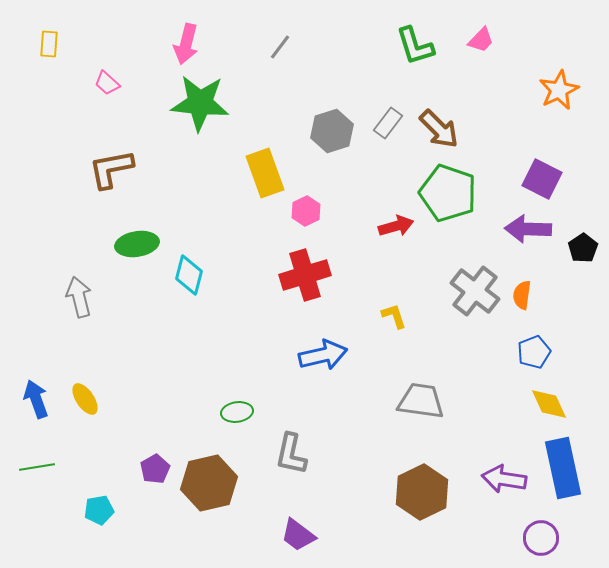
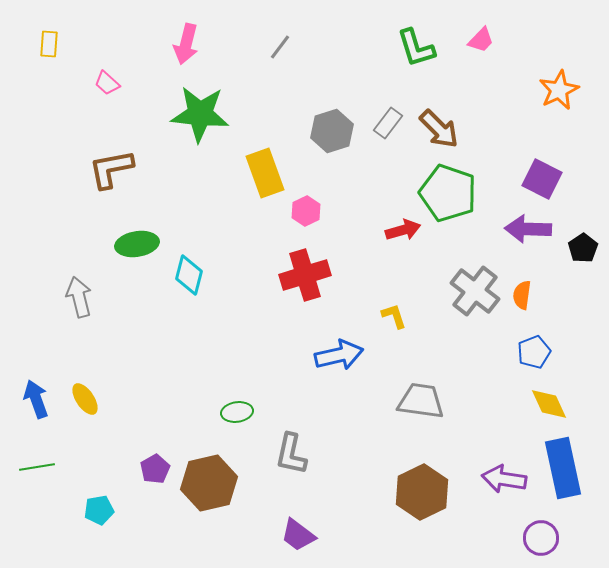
green L-shape at (415, 46): moved 1 px right, 2 px down
green star at (200, 103): moved 11 px down
red arrow at (396, 226): moved 7 px right, 4 px down
blue arrow at (323, 355): moved 16 px right
